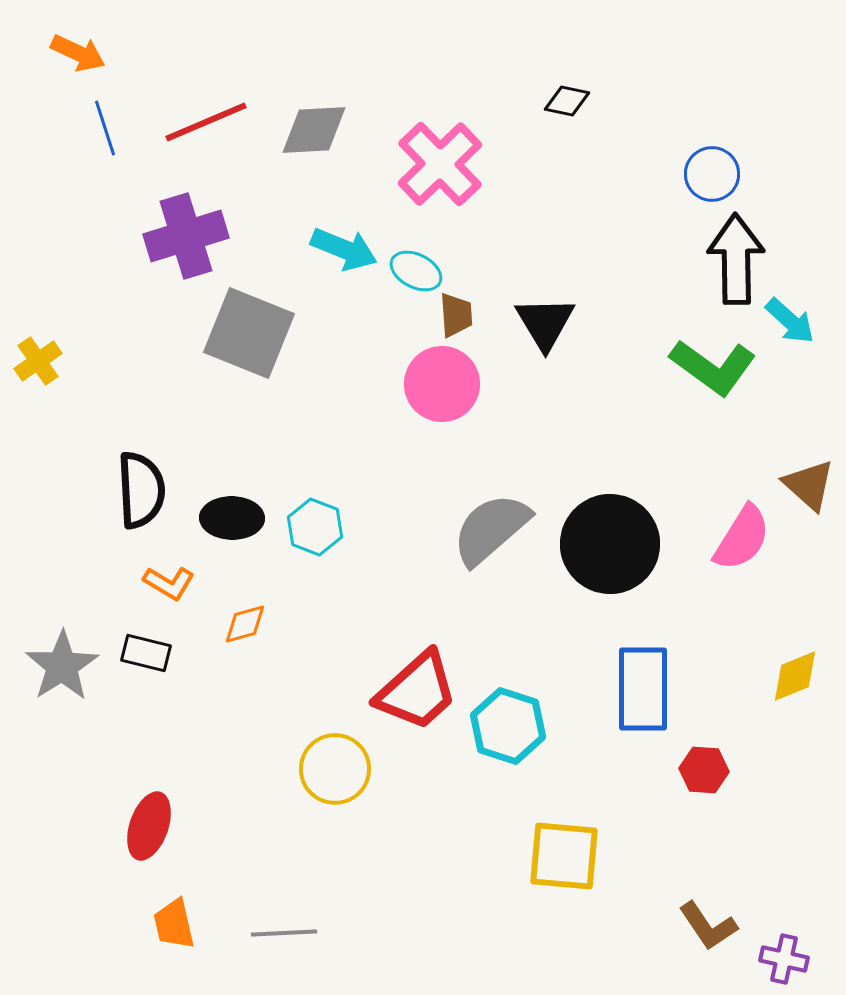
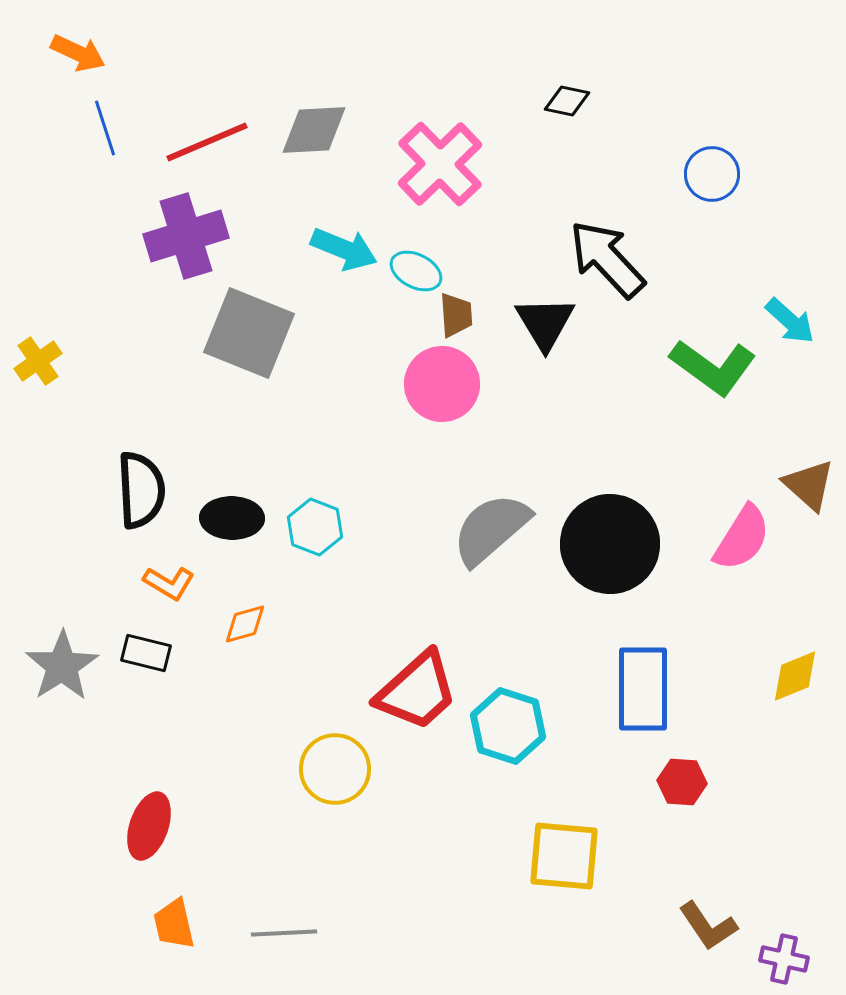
red line at (206, 122): moved 1 px right, 20 px down
black arrow at (736, 259): moved 129 px left; rotated 42 degrees counterclockwise
red hexagon at (704, 770): moved 22 px left, 12 px down
